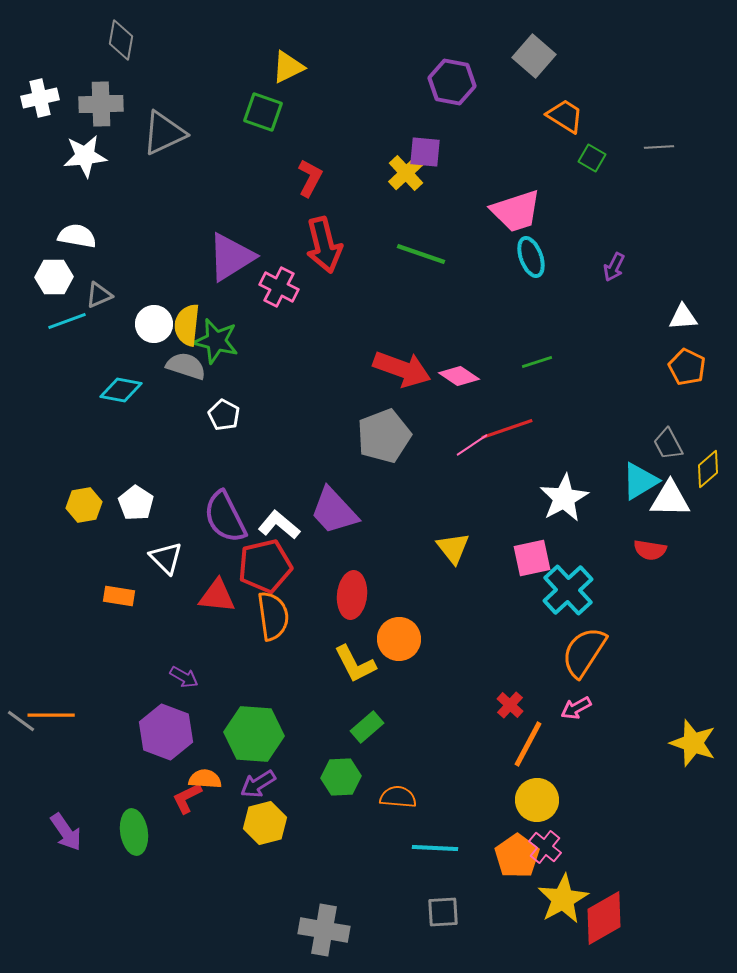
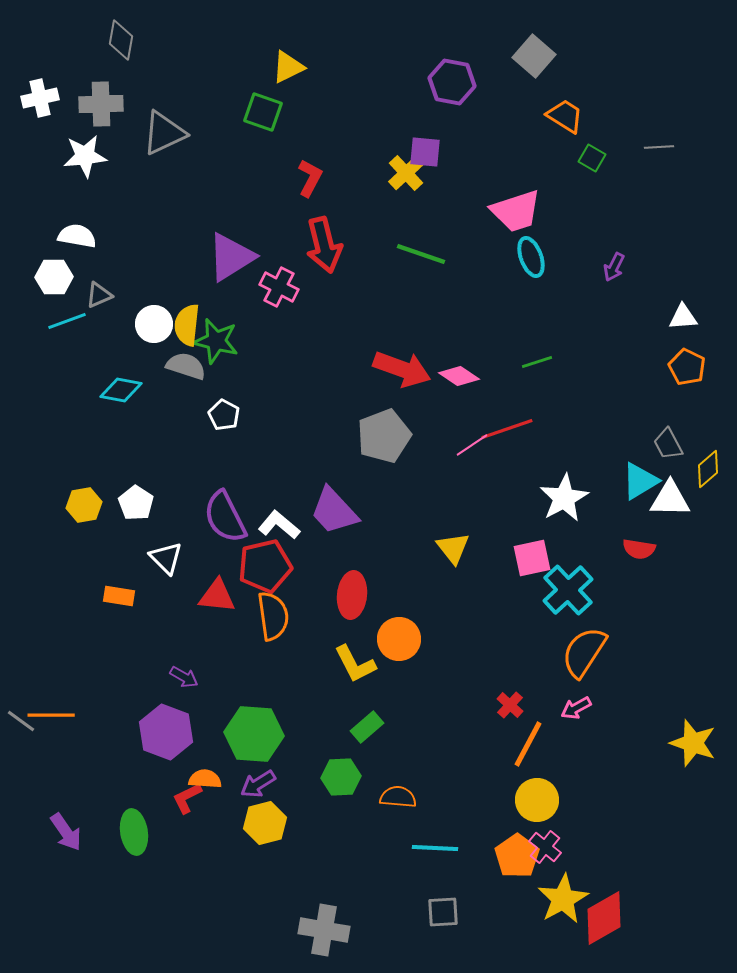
red semicircle at (650, 550): moved 11 px left, 1 px up
